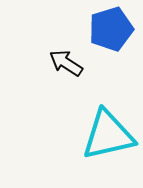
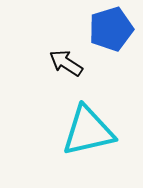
cyan triangle: moved 20 px left, 4 px up
